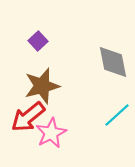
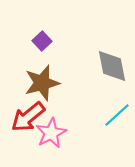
purple square: moved 4 px right
gray diamond: moved 1 px left, 4 px down
brown star: moved 3 px up
